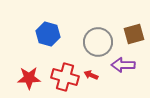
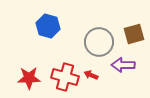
blue hexagon: moved 8 px up
gray circle: moved 1 px right
